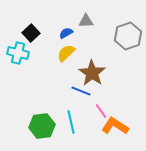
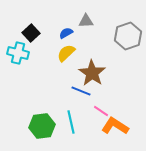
pink line: rotated 21 degrees counterclockwise
